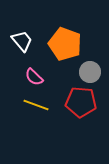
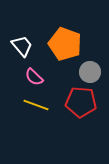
white trapezoid: moved 5 px down
